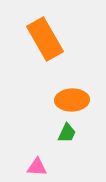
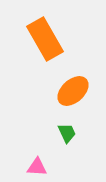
orange ellipse: moved 1 px right, 9 px up; rotated 40 degrees counterclockwise
green trapezoid: rotated 50 degrees counterclockwise
